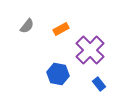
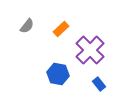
orange rectangle: rotated 14 degrees counterclockwise
